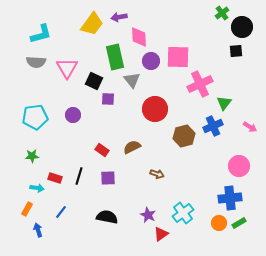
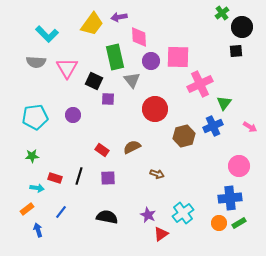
cyan L-shape at (41, 34): moved 6 px right; rotated 60 degrees clockwise
orange rectangle at (27, 209): rotated 24 degrees clockwise
